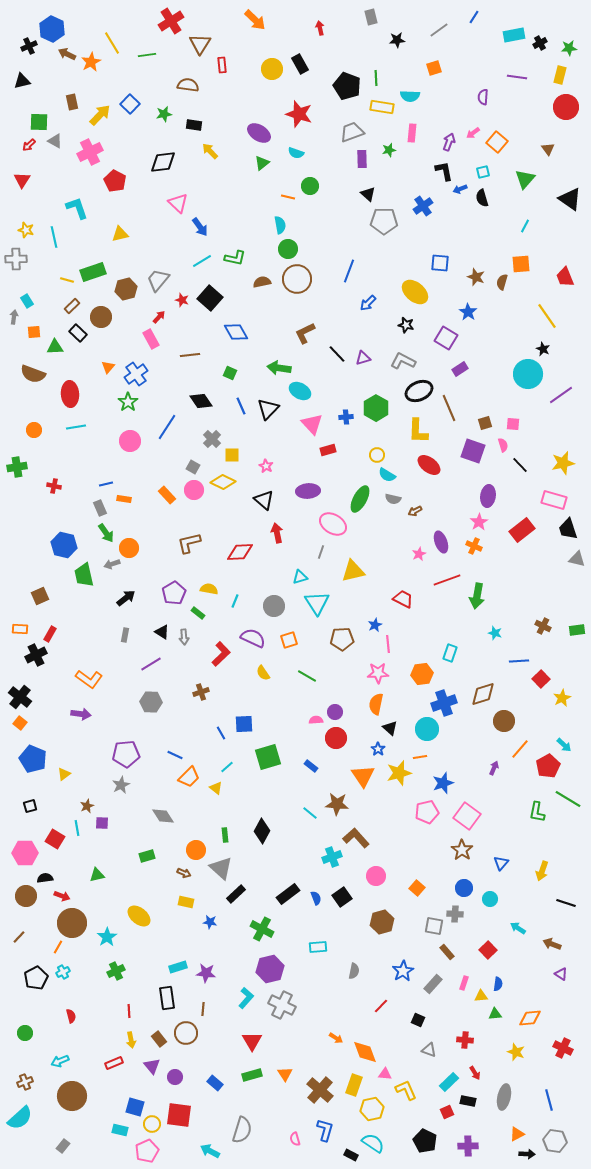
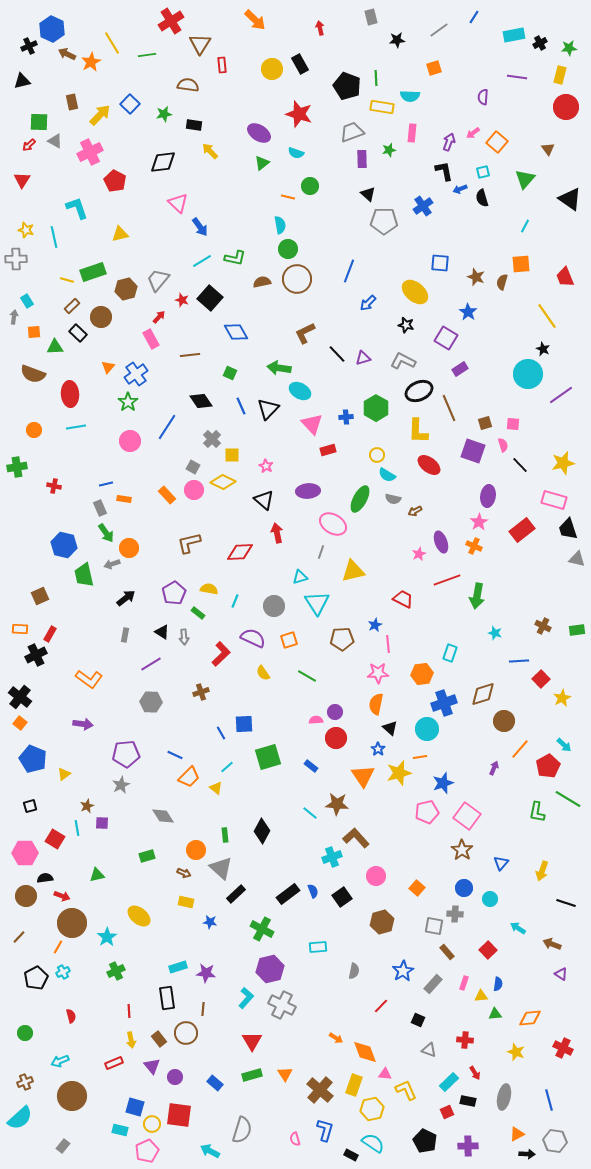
purple arrow at (81, 714): moved 2 px right, 10 px down
blue semicircle at (316, 898): moved 3 px left, 7 px up
